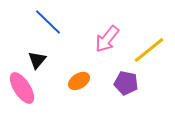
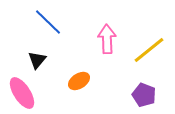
pink arrow: rotated 140 degrees clockwise
purple pentagon: moved 18 px right, 12 px down; rotated 10 degrees clockwise
pink ellipse: moved 5 px down
